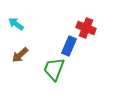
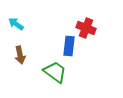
blue rectangle: rotated 18 degrees counterclockwise
brown arrow: rotated 60 degrees counterclockwise
green trapezoid: moved 1 px right, 3 px down; rotated 105 degrees clockwise
